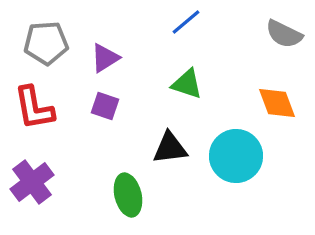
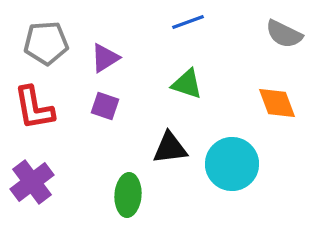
blue line: moved 2 px right; rotated 20 degrees clockwise
cyan circle: moved 4 px left, 8 px down
green ellipse: rotated 18 degrees clockwise
